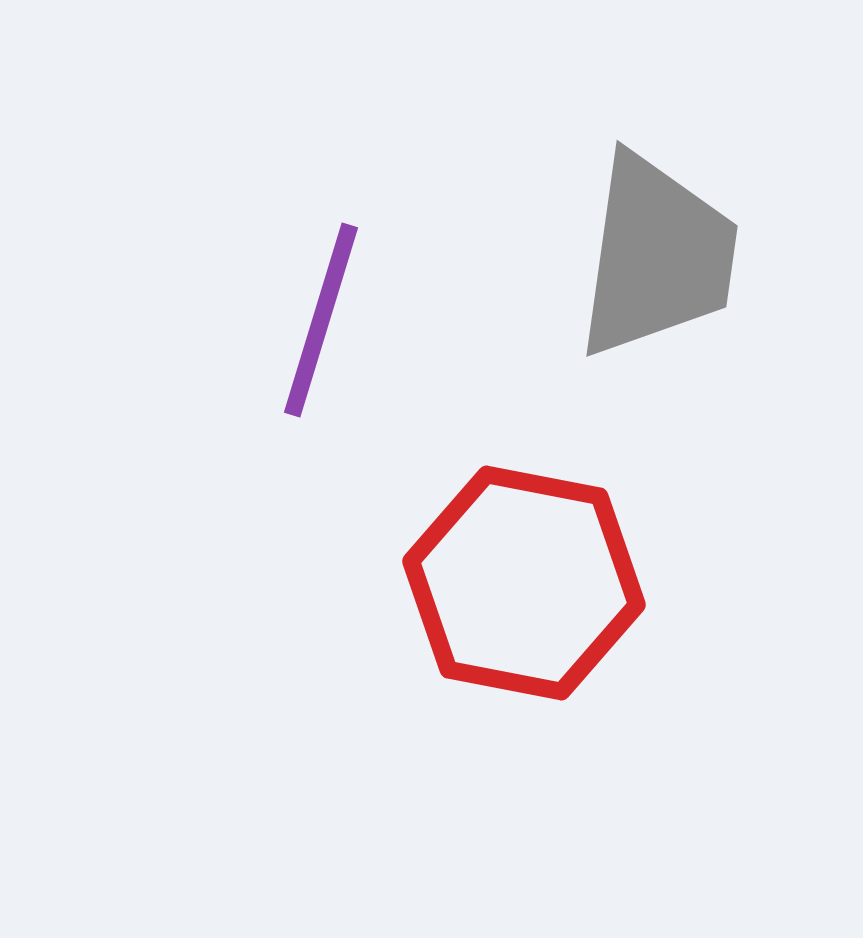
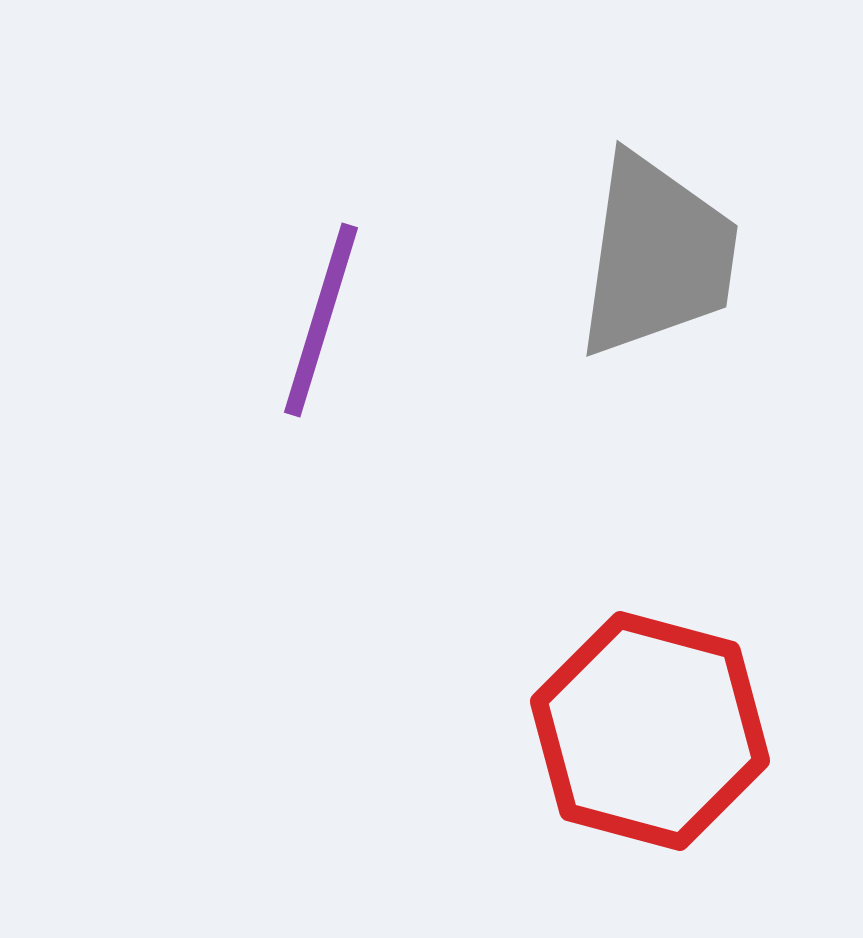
red hexagon: moved 126 px right, 148 px down; rotated 4 degrees clockwise
